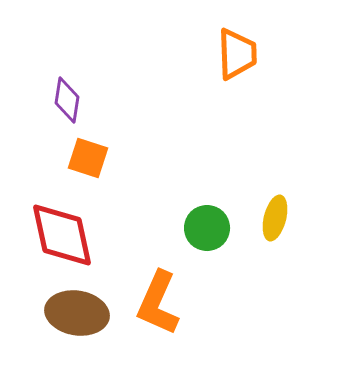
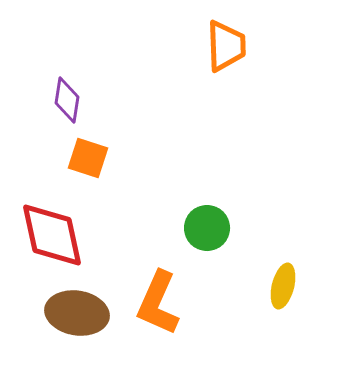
orange trapezoid: moved 11 px left, 8 px up
yellow ellipse: moved 8 px right, 68 px down
red diamond: moved 10 px left
